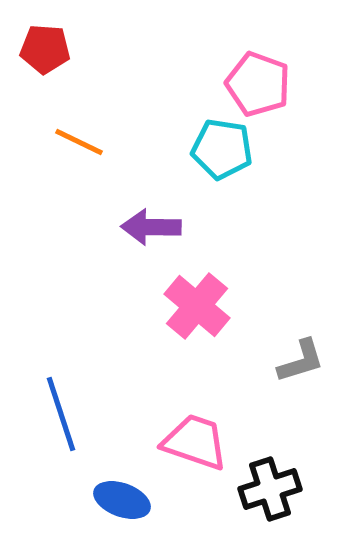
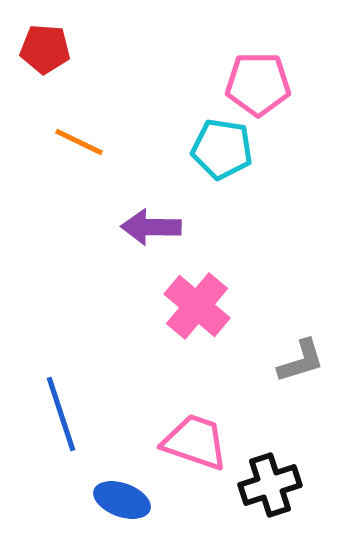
pink pentagon: rotated 20 degrees counterclockwise
black cross: moved 4 px up
